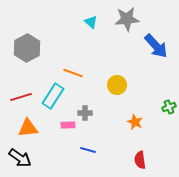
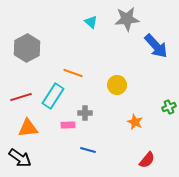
red semicircle: moved 7 px right; rotated 132 degrees counterclockwise
